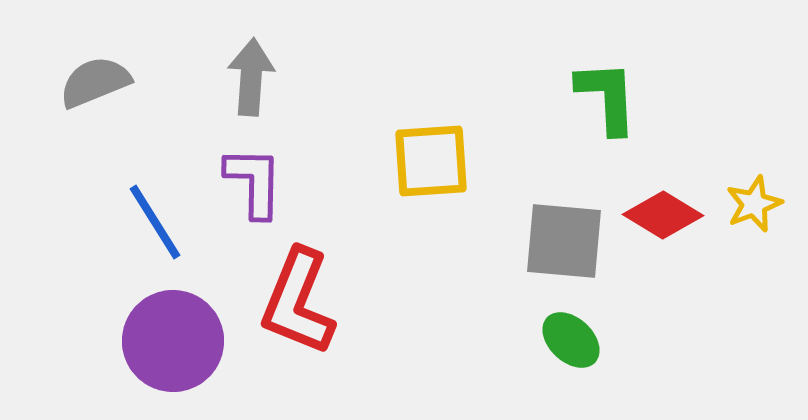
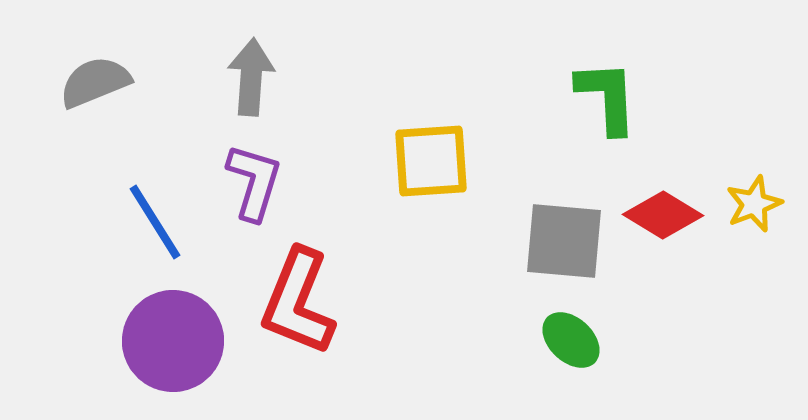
purple L-shape: rotated 16 degrees clockwise
